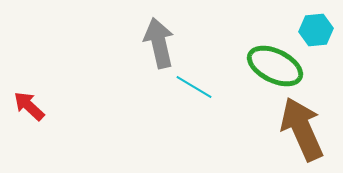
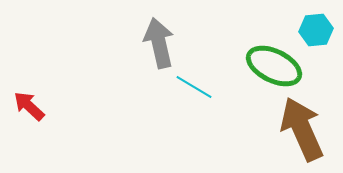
green ellipse: moved 1 px left
